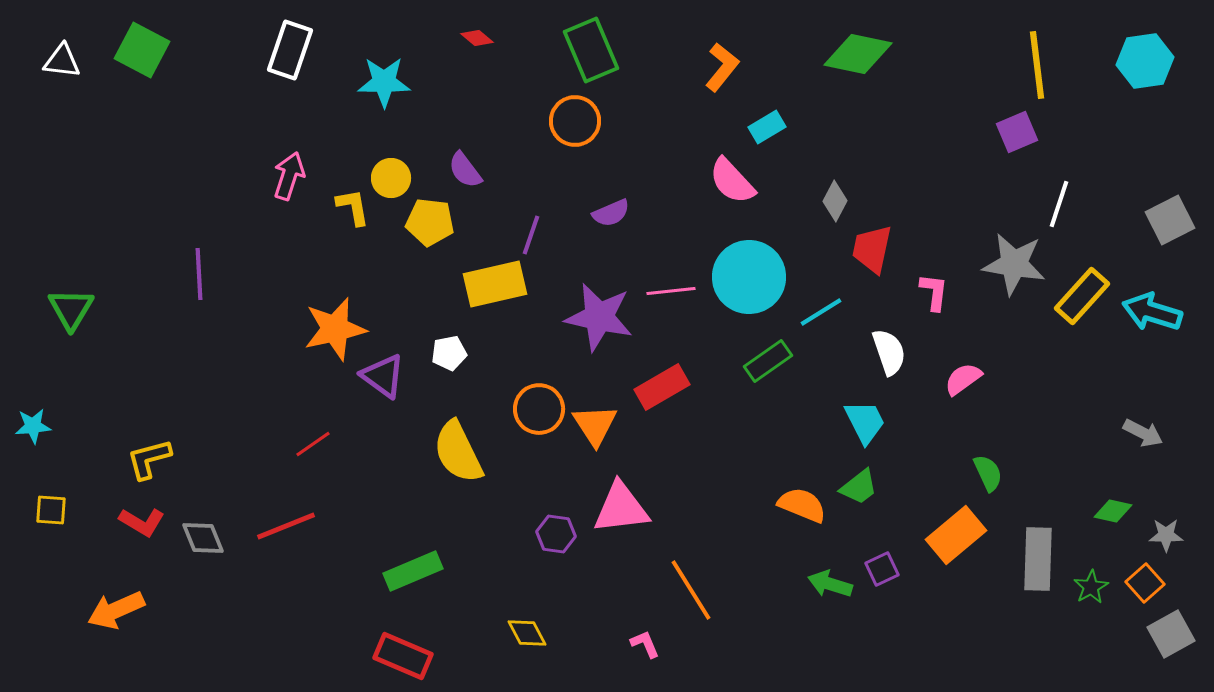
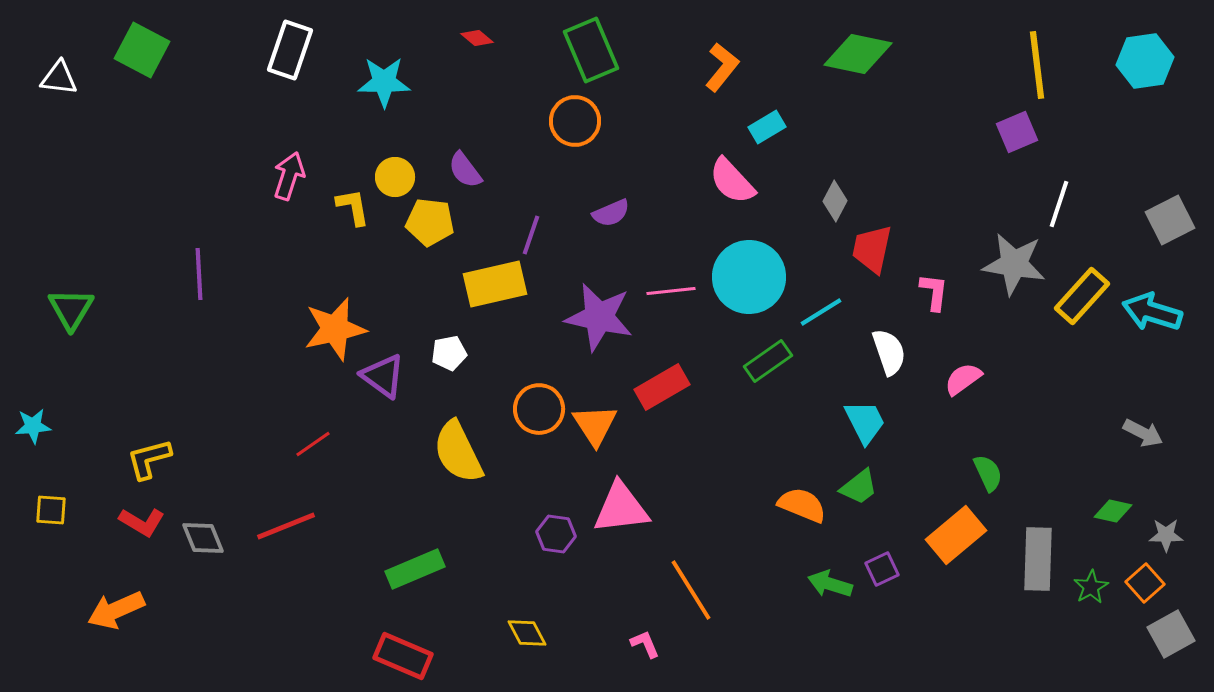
white triangle at (62, 61): moved 3 px left, 17 px down
yellow circle at (391, 178): moved 4 px right, 1 px up
green rectangle at (413, 571): moved 2 px right, 2 px up
